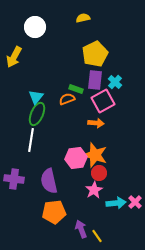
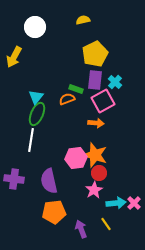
yellow semicircle: moved 2 px down
pink cross: moved 1 px left, 1 px down
yellow line: moved 9 px right, 12 px up
